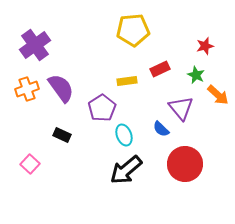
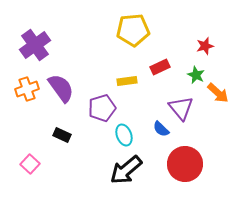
red rectangle: moved 2 px up
orange arrow: moved 2 px up
purple pentagon: rotated 16 degrees clockwise
